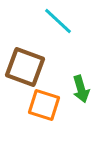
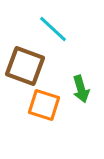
cyan line: moved 5 px left, 8 px down
brown square: moved 1 px up
